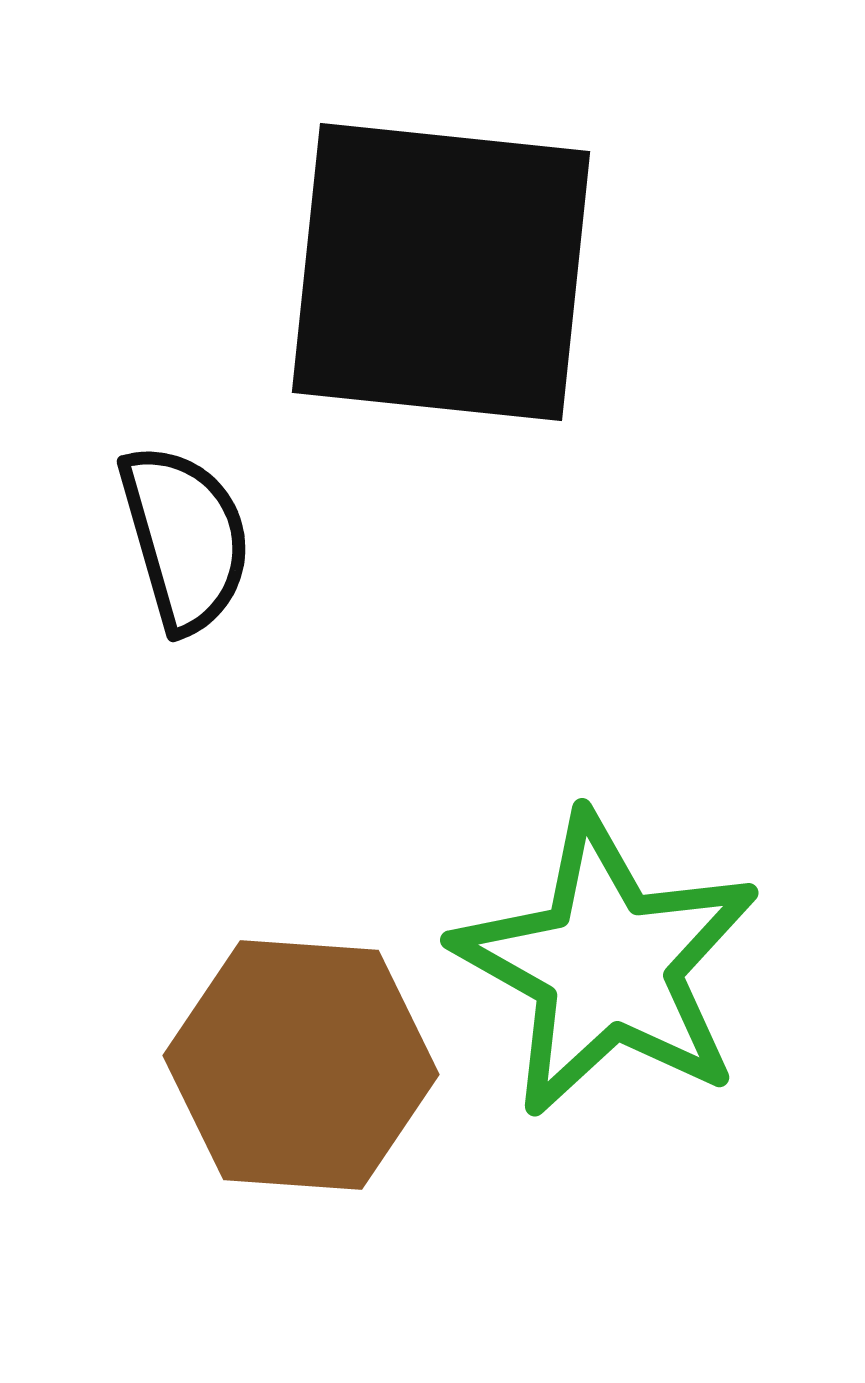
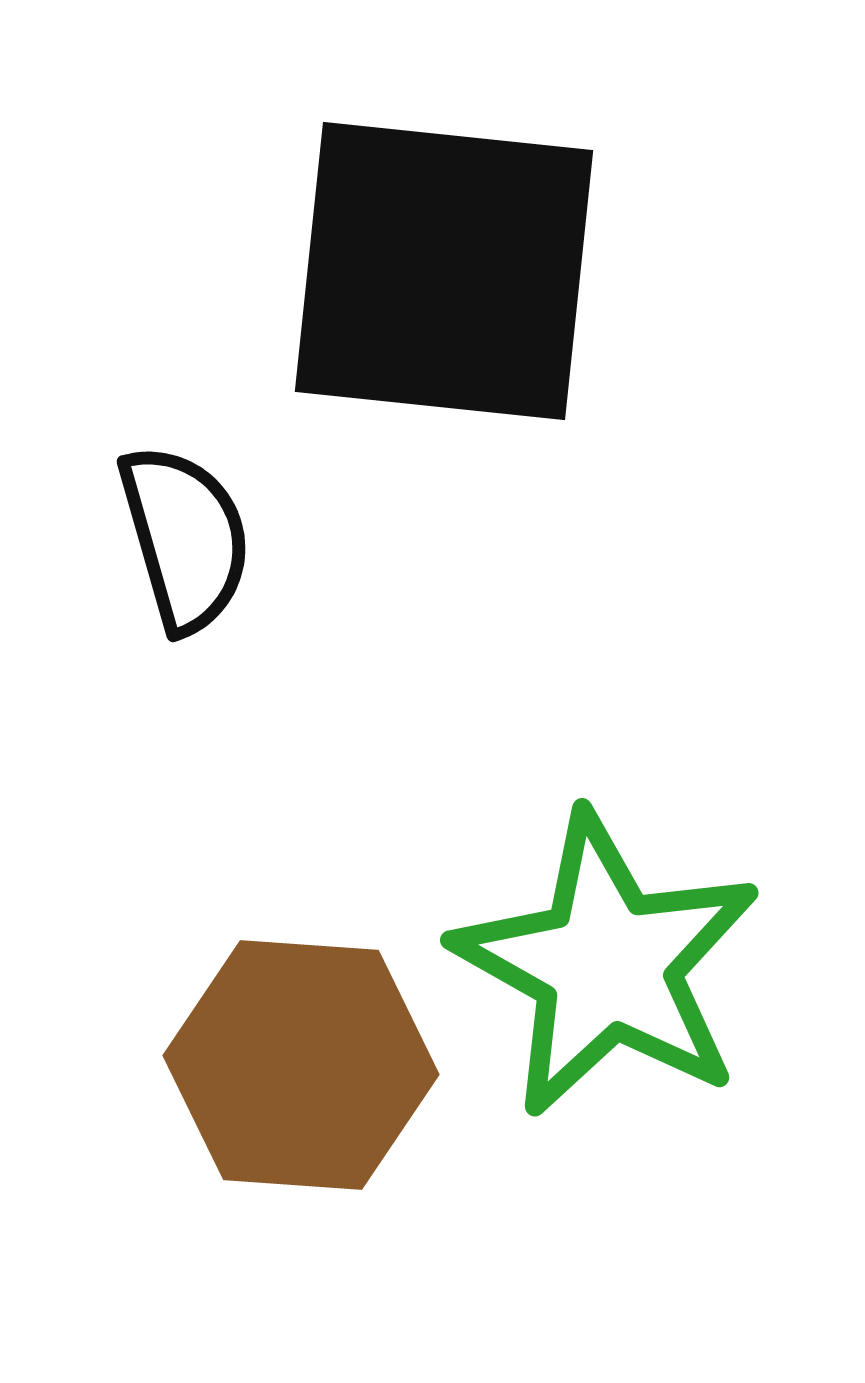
black square: moved 3 px right, 1 px up
